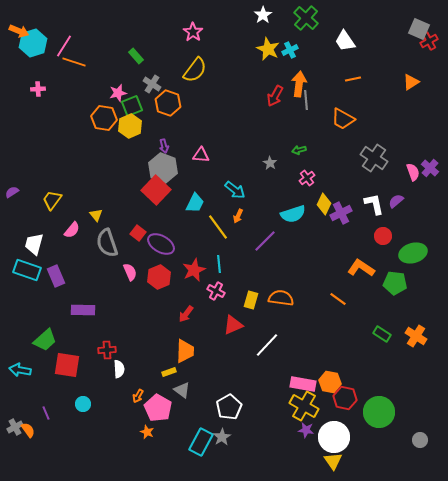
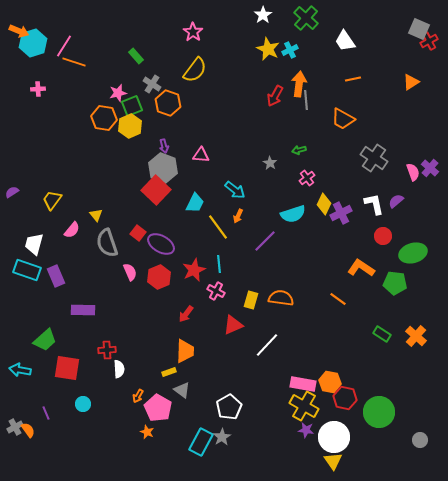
orange cross at (416, 336): rotated 10 degrees clockwise
red square at (67, 365): moved 3 px down
